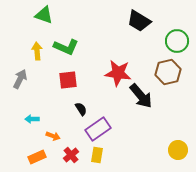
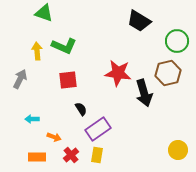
green triangle: moved 2 px up
green L-shape: moved 2 px left, 1 px up
brown hexagon: moved 1 px down
black arrow: moved 3 px right, 3 px up; rotated 24 degrees clockwise
orange arrow: moved 1 px right, 1 px down
orange rectangle: rotated 24 degrees clockwise
